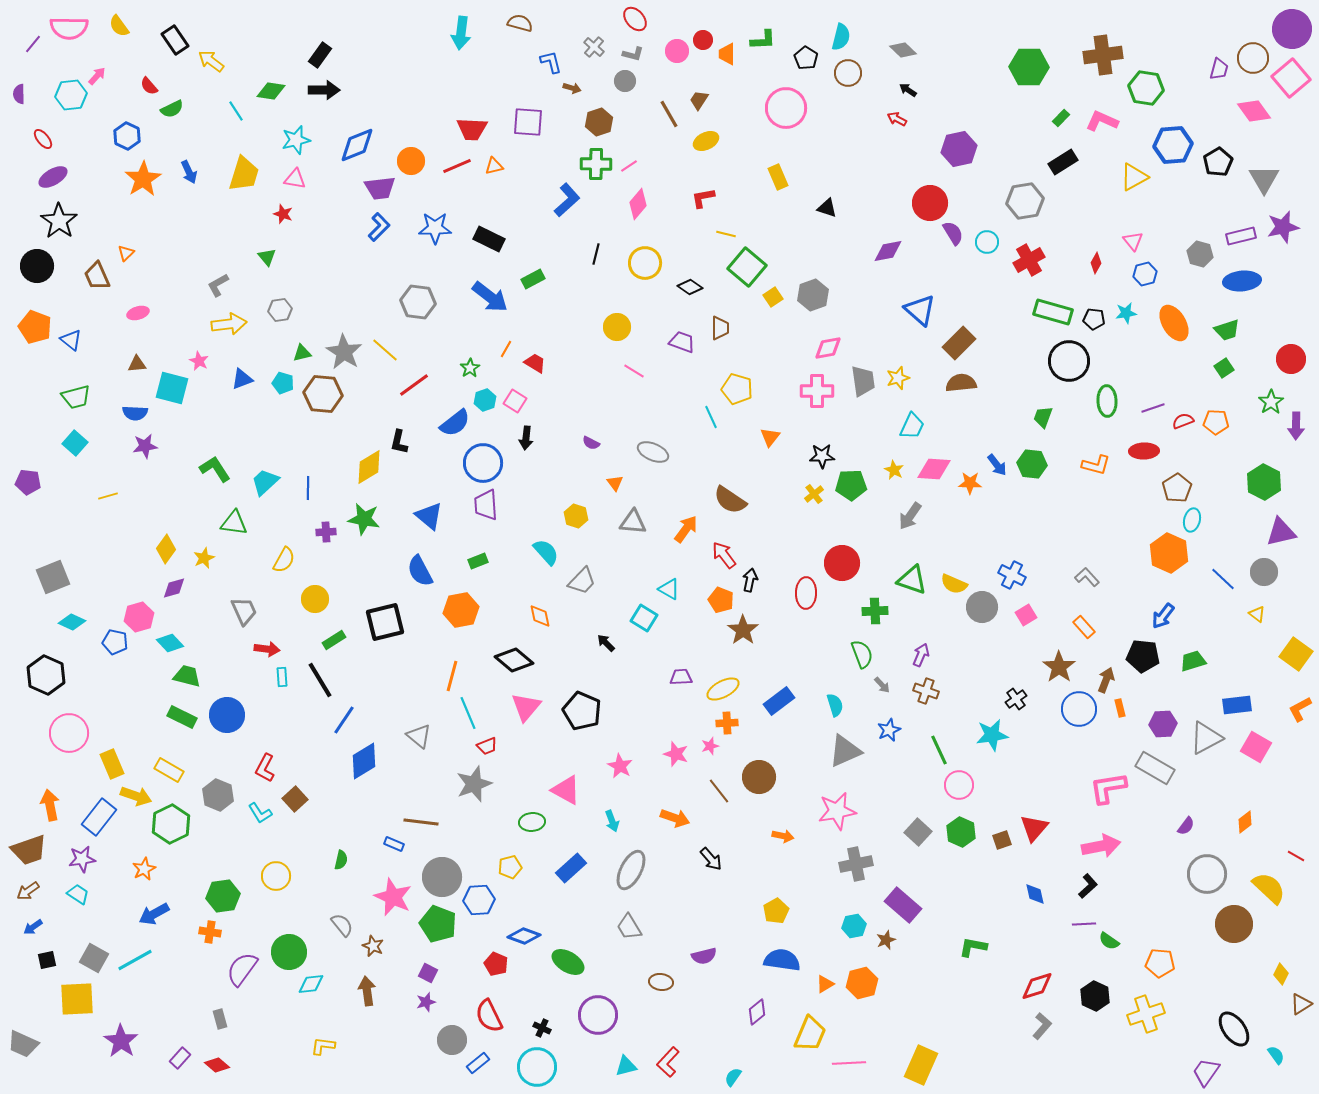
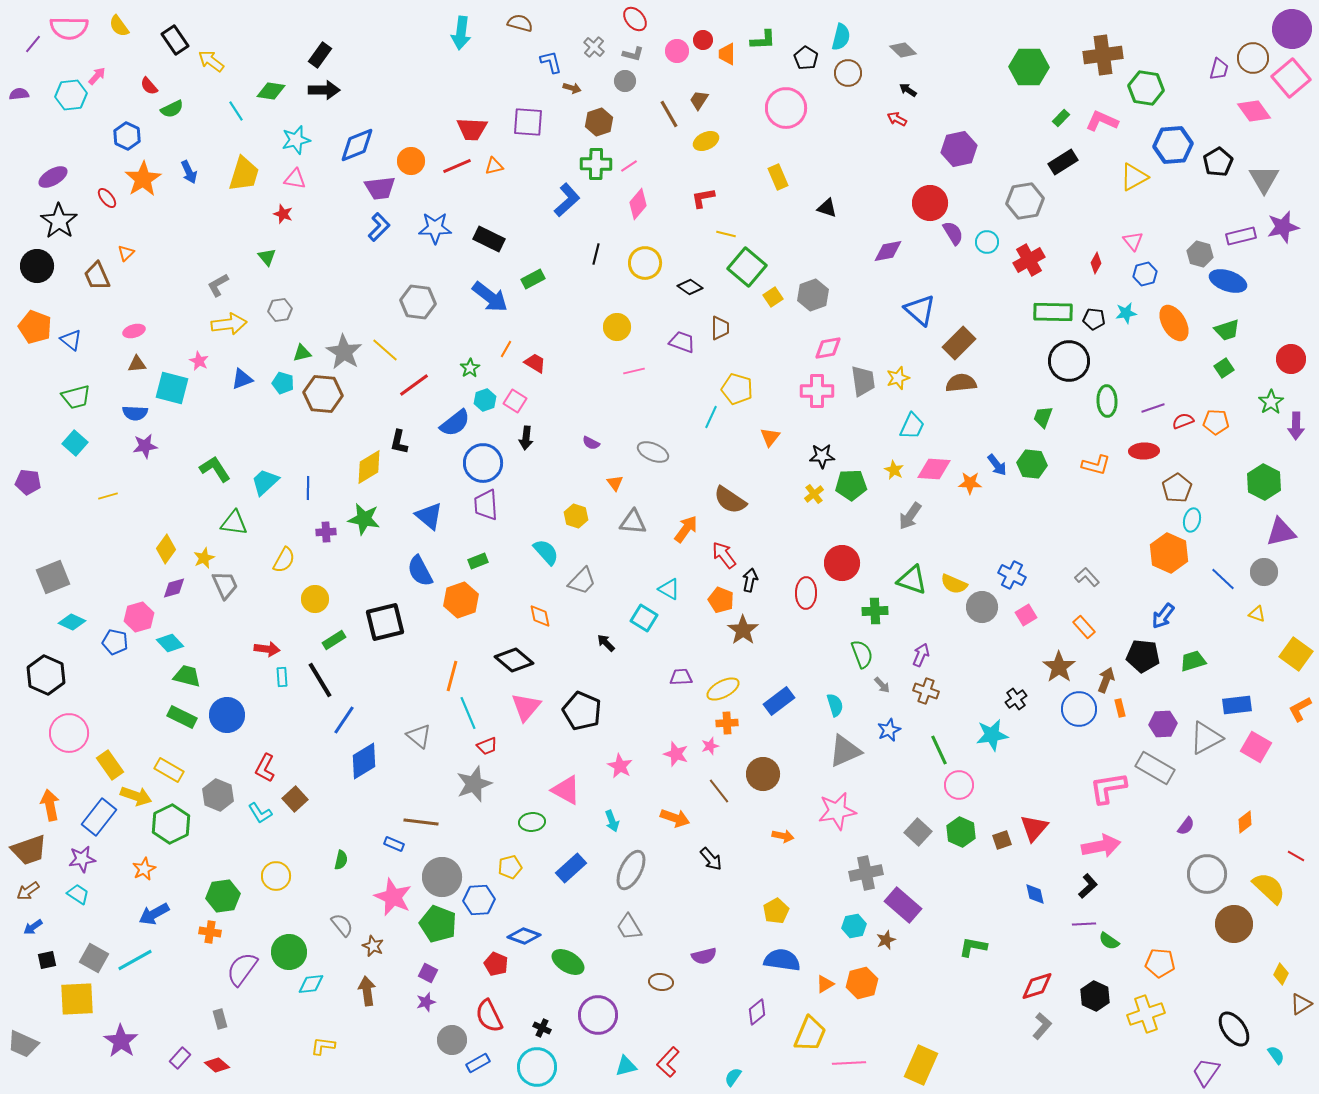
purple semicircle at (19, 94): rotated 84 degrees clockwise
red ellipse at (43, 139): moved 64 px right, 59 px down
blue ellipse at (1242, 281): moved 14 px left; rotated 24 degrees clockwise
green rectangle at (1053, 312): rotated 15 degrees counterclockwise
pink ellipse at (138, 313): moved 4 px left, 18 px down
pink line at (634, 371): rotated 45 degrees counterclockwise
cyan line at (711, 417): rotated 50 degrees clockwise
orange hexagon at (461, 610): moved 10 px up; rotated 8 degrees counterclockwise
gray trapezoid at (244, 611): moved 19 px left, 26 px up
yellow triangle at (1257, 614): rotated 18 degrees counterclockwise
yellow rectangle at (112, 764): moved 2 px left, 1 px down; rotated 12 degrees counterclockwise
brown circle at (759, 777): moved 4 px right, 3 px up
gray cross at (856, 864): moved 10 px right, 9 px down
blue rectangle at (478, 1063): rotated 10 degrees clockwise
